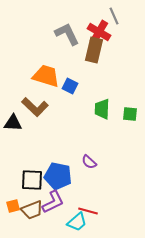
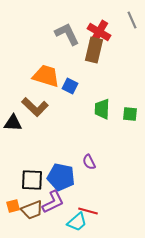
gray line: moved 18 px right, 4 px down
purple semicircle: rotated 21 degrees clockwise
blue pentagon: moved 3 px right, 1 px down
